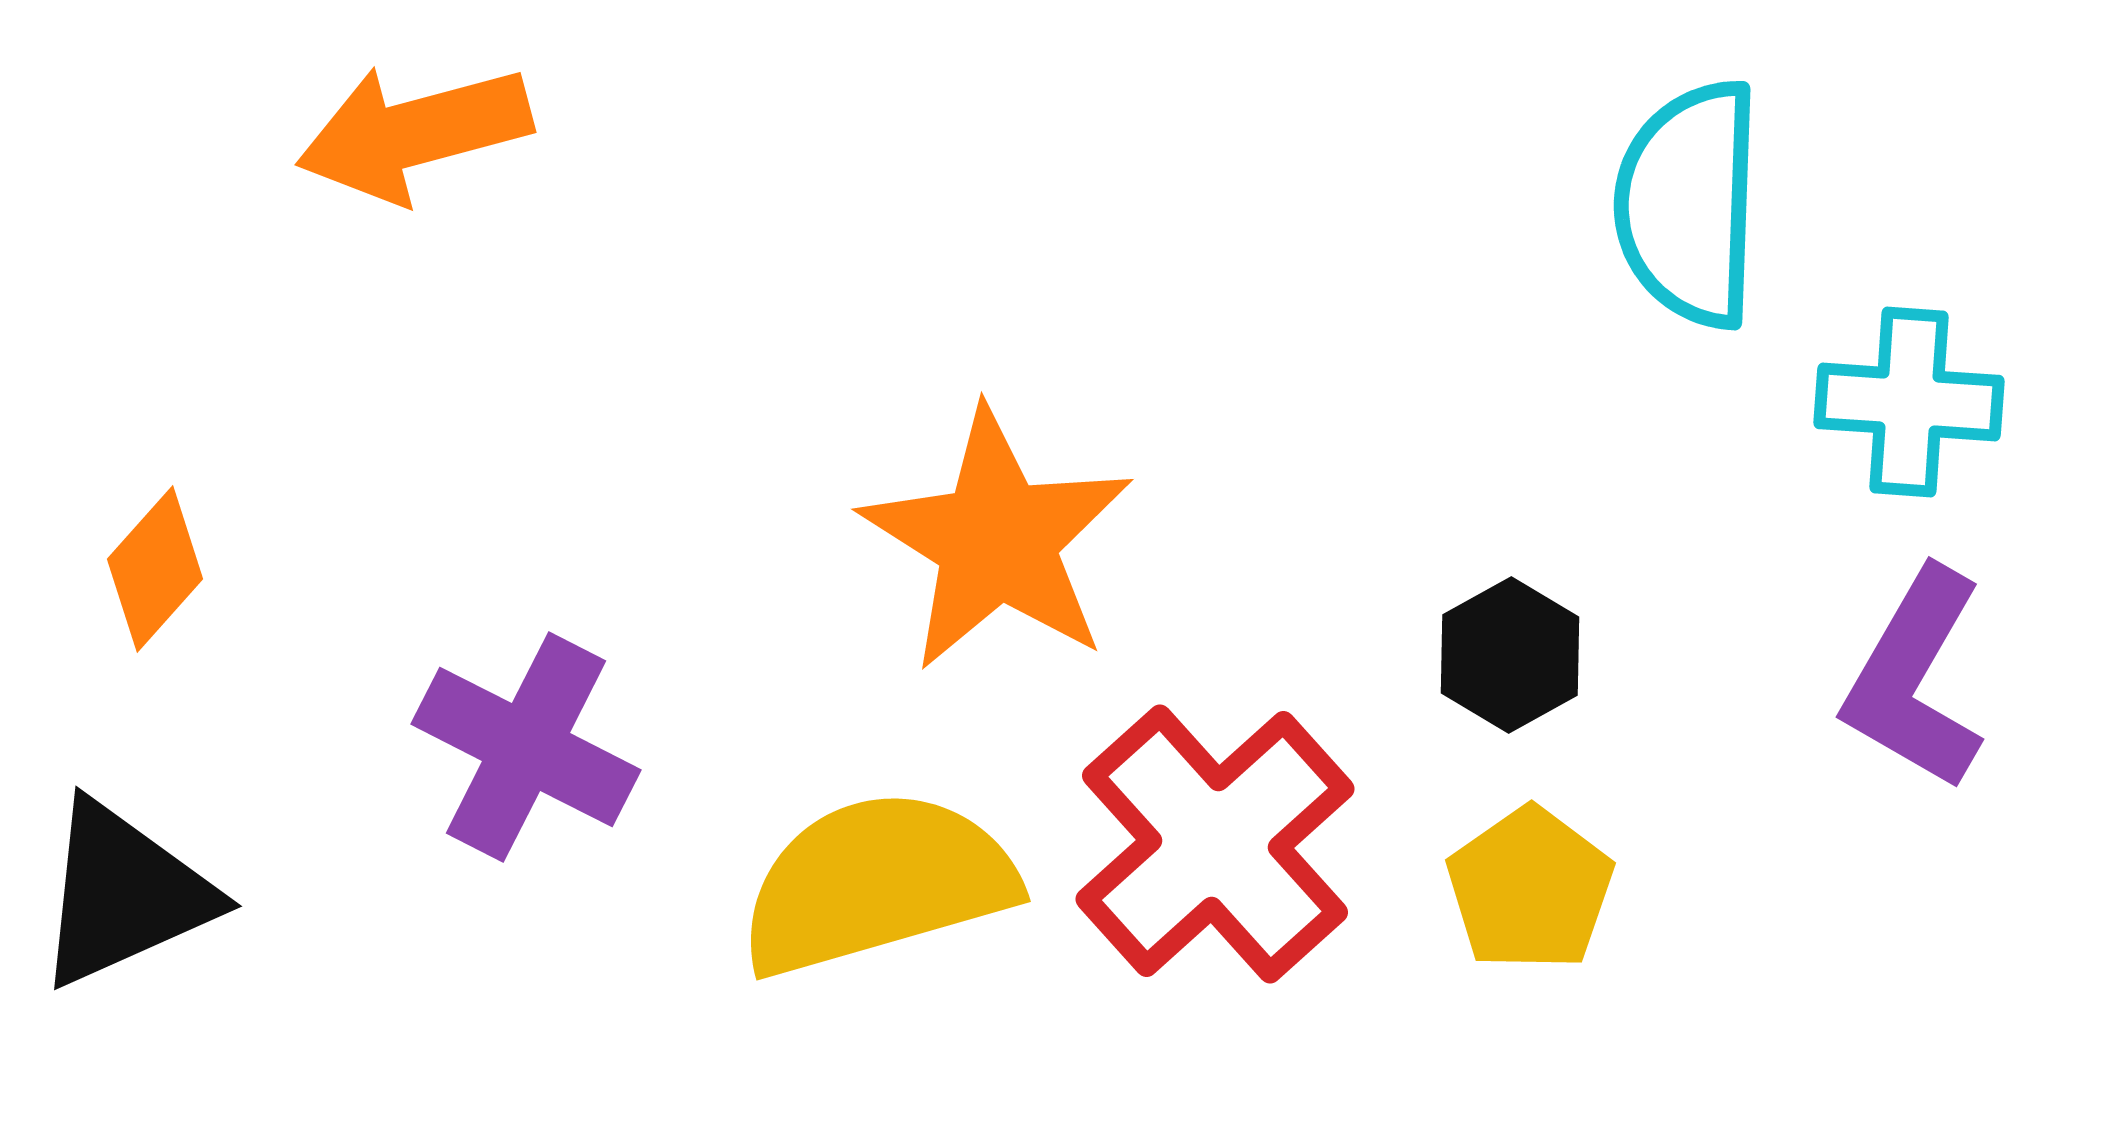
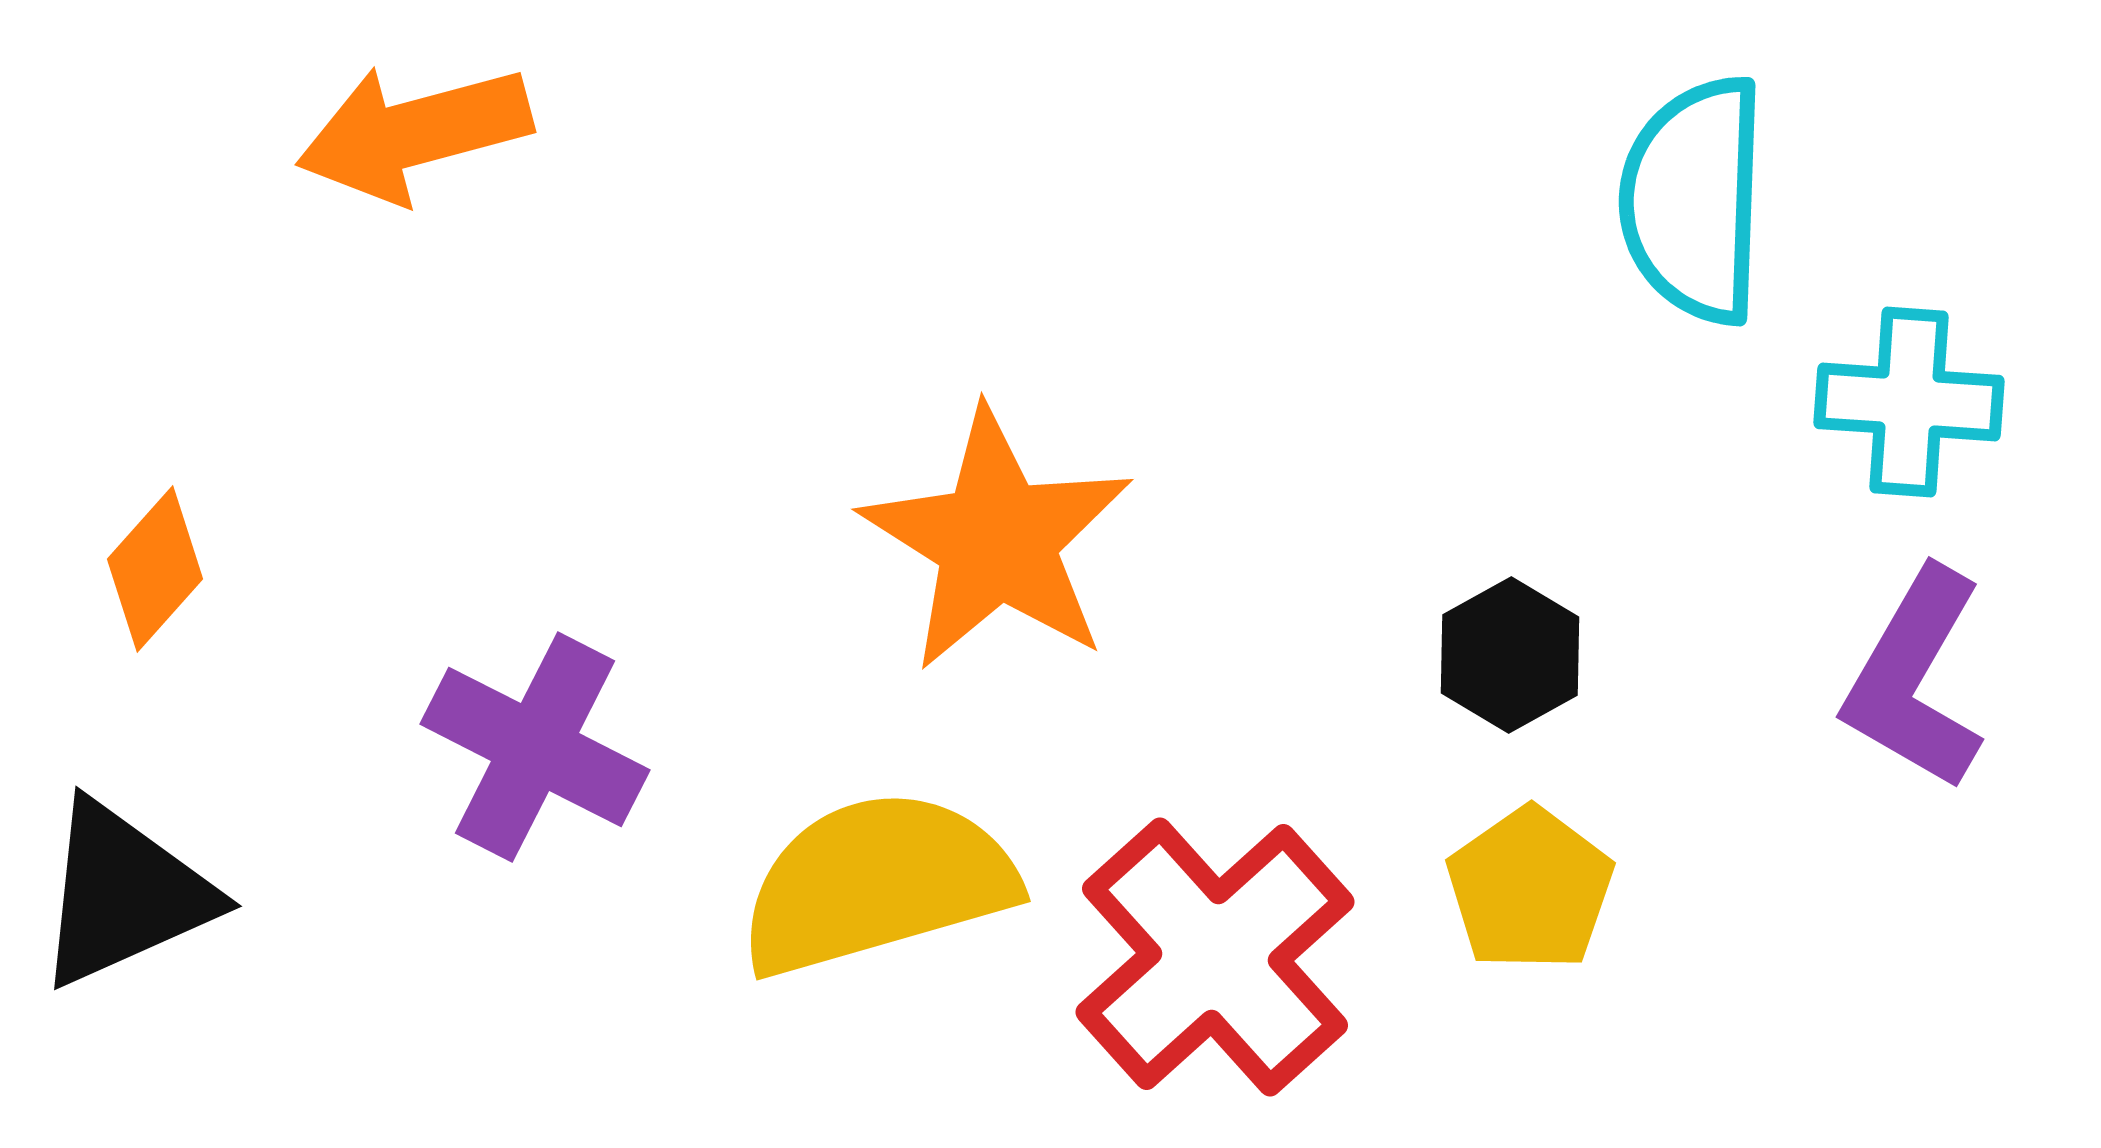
cyan semicircle: moved 5 px right, 4 px up
purple cross: moved 9 px right
red cross: moved 113 px down
